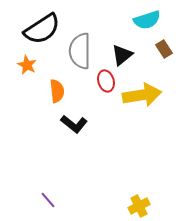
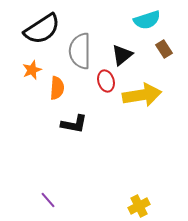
orange star: moved 5 px right, 5 px down; rotated 24 degrees clockwise
orange semicircle: moved 3 px up; rotated 10 degrees clockwise
black L-shape: rotated 28 degrees counterclockwise
